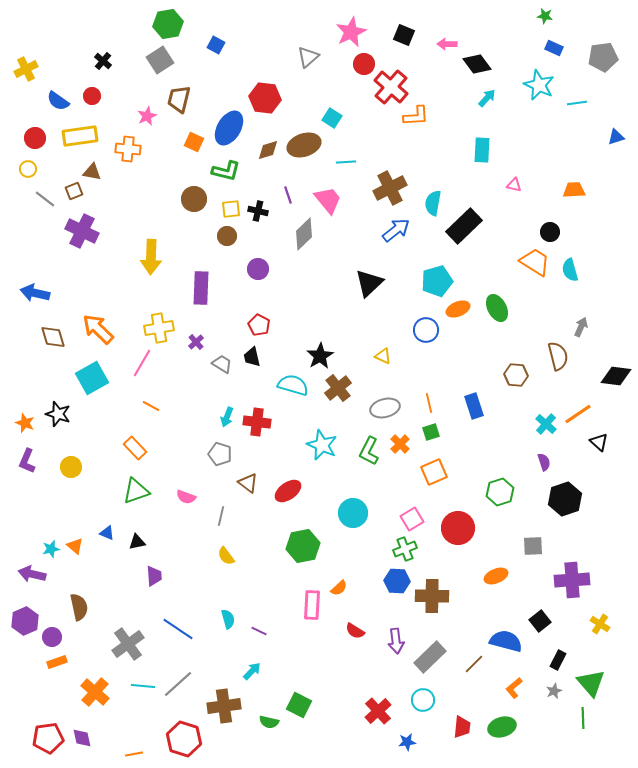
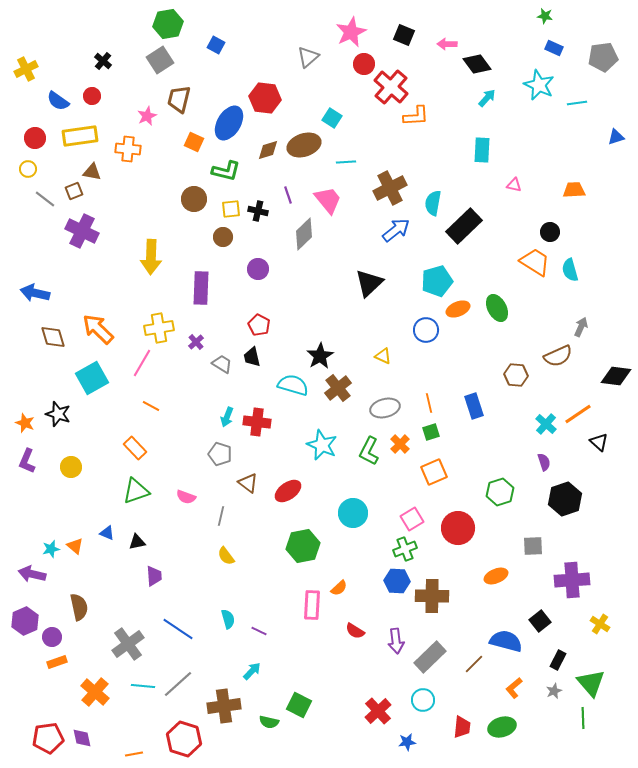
blue ellipse at (229, 128): moved 5 px up
brown circle at (227, 236): moved 4 px left, 1 px down
brown semicircle at (558, 356): rotated 80 degrees clockwise
